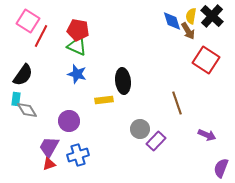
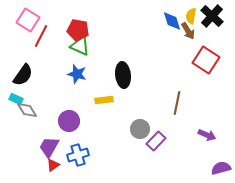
pink square: moved 1 px up
green triangle: moved 3 px right
black ellipse: moved 6 px up
cyan rectangle: rotated 72 degrees counterclockwise
brown line: rotated 30 degrees clockwise
red triangle: moved 4 px right, 1 px down; rotated 16 degrees counterclockwise
purple semicircle: rotated 54 degrees clockwise
